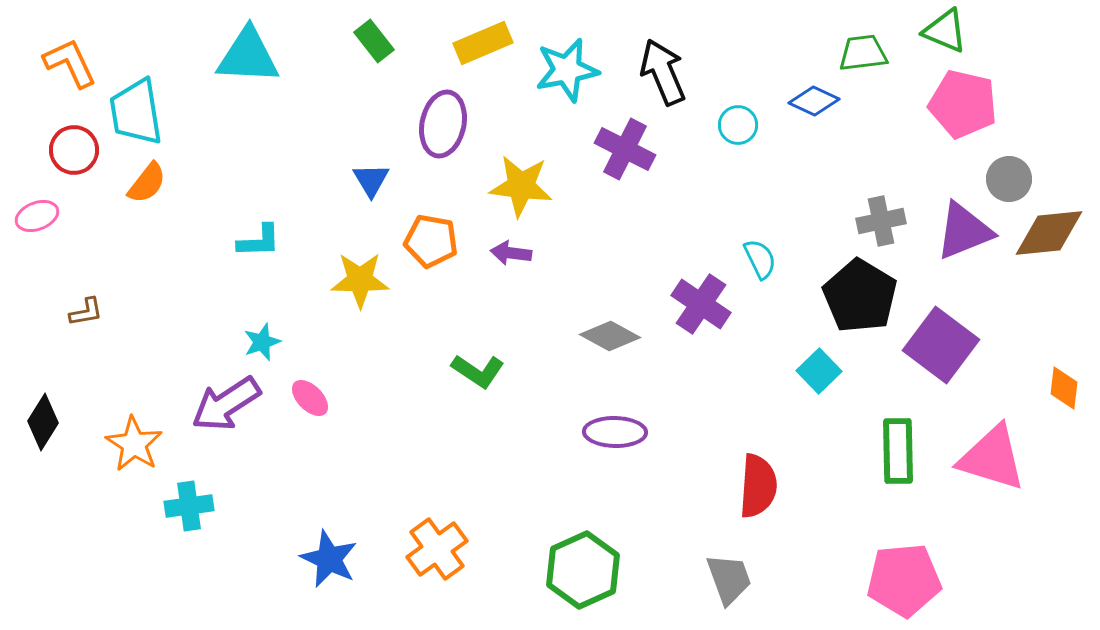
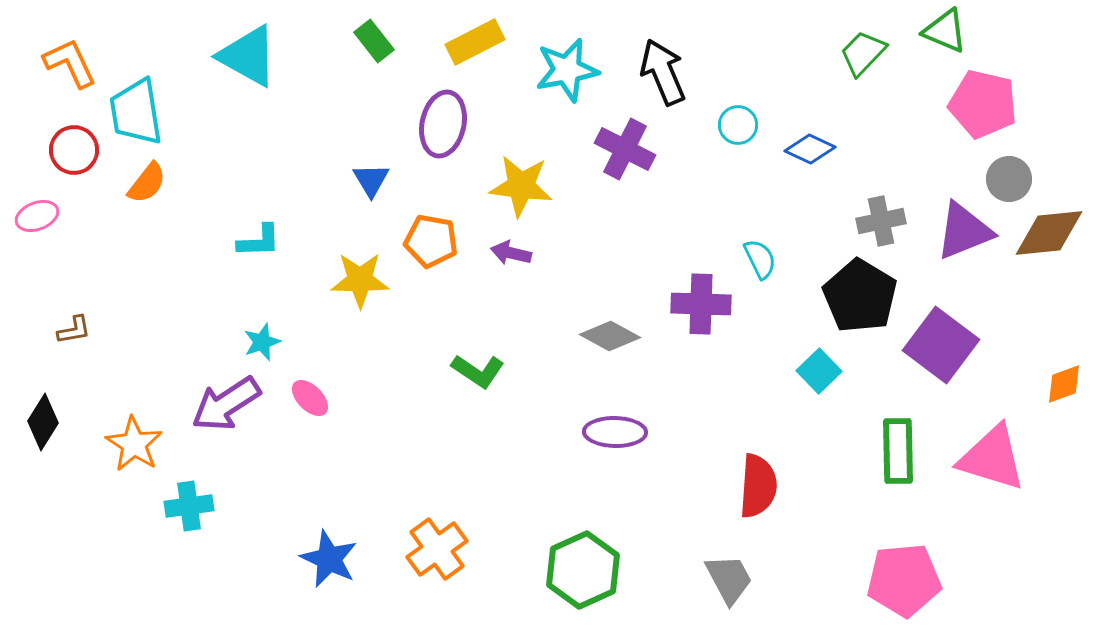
yellow rectangle at (483, 43): moved 8 px left, 1 px up; rotated 4 degrees counterclockwise
green trapezoid at (863, 53): rotated 39 degrees counterclockwise
cyan triangle at (248, 56): rotated 26 degrees clockwise
blue diamond at (814, 101): moved 4 px left, 48 px down
pink pentagon at (963, 104): moved 20 px right
purple arrow at (511, 253): rotated 6 degrees clockwise
purple cross at (701, 304): rotated 32 degrees counterclockwise
brown L-shape at (86, 312): moved 12 px left, 18 px down
orange diamond at (1064, 388): moved 4 px up; rotated 63 degrees clockwise
gray trapezoid at (729, 579): rotated 8 degrees counterclockwise
